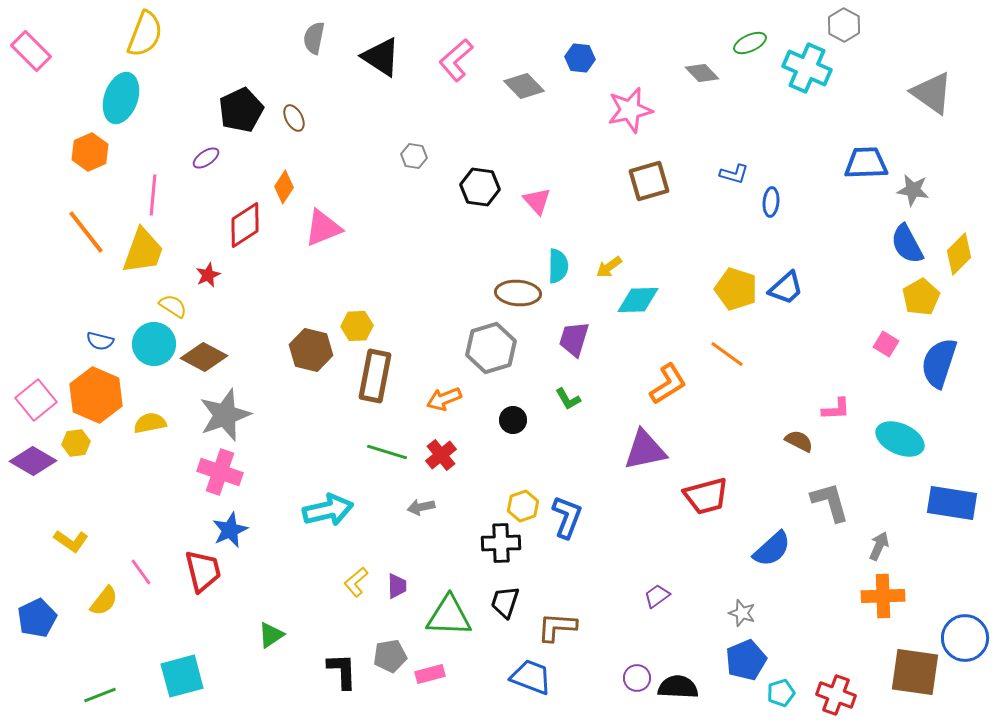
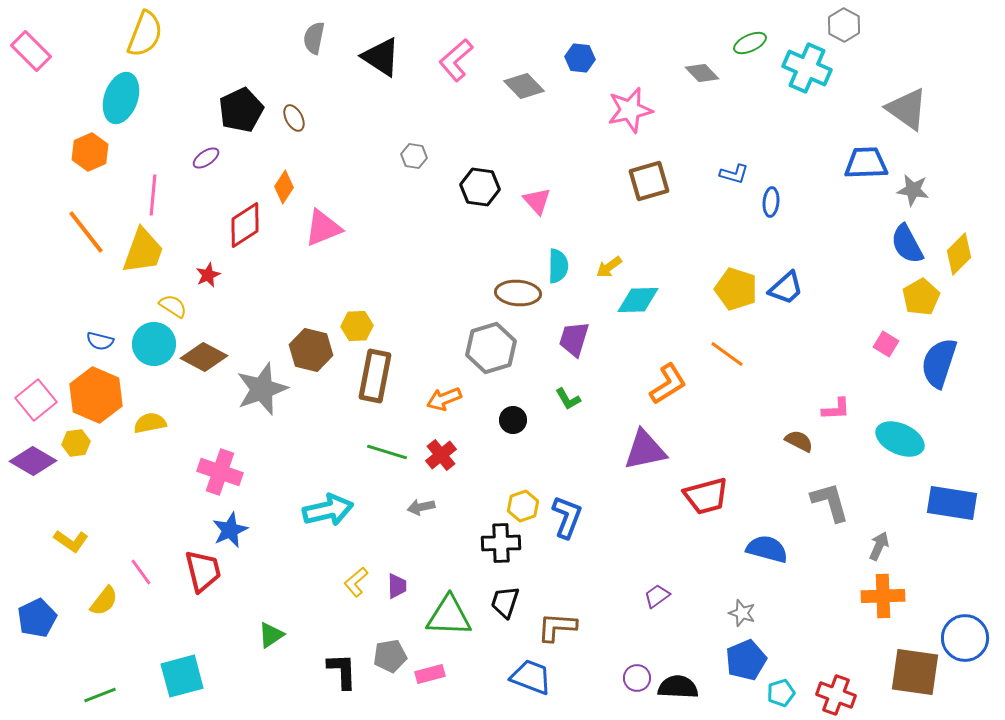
gray triangle at (932, 93): moved 25 px left, 16 px down
gray star at (225, 415): moved 37 px right, 26 px up
blue semicircle at (772, 549): moved 5 px left; rotated 123 degrees counterclockwise
